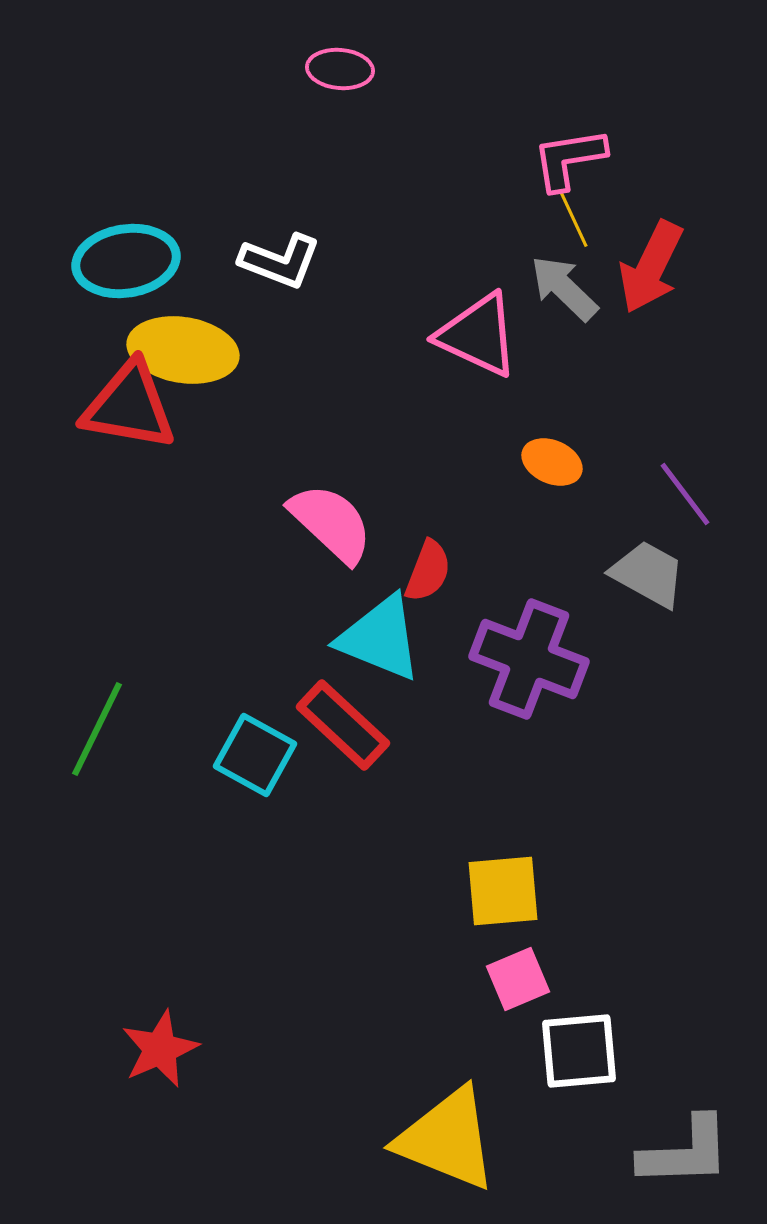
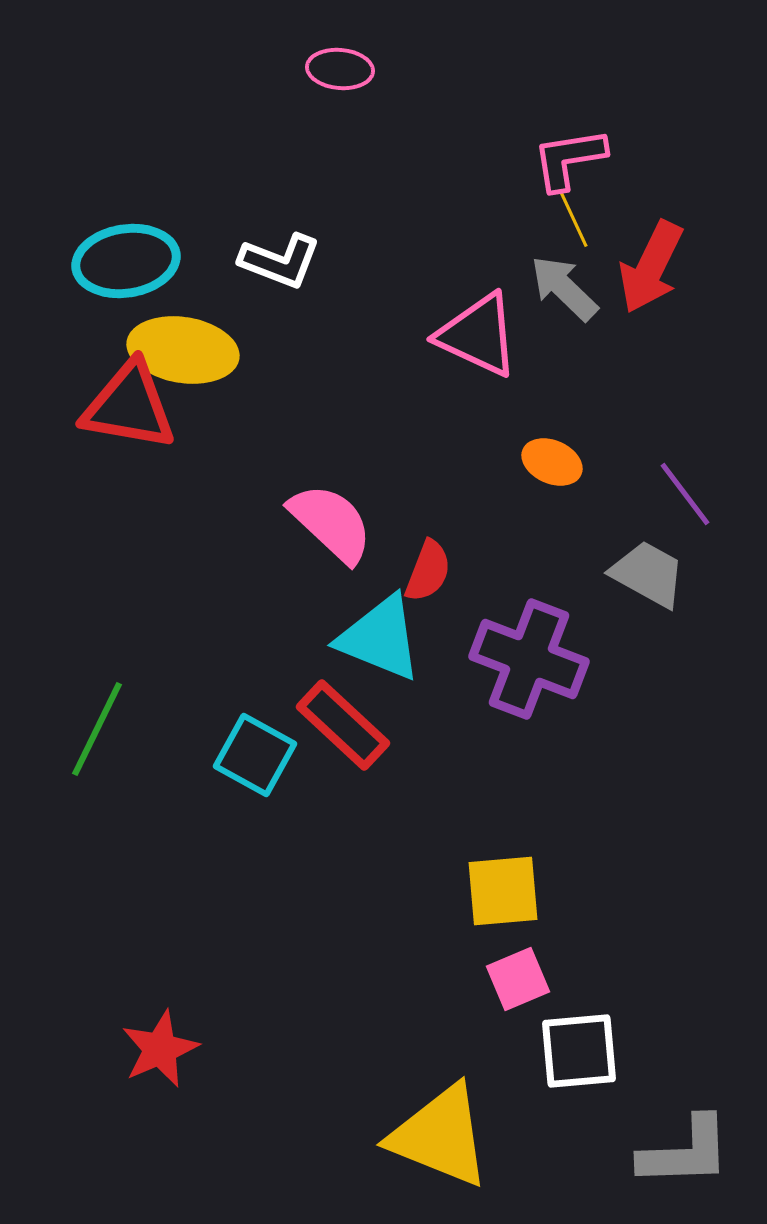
yellow triangle: moved 7 px left, 3 px up
